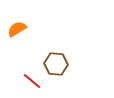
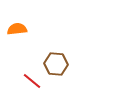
orange semicircle: rotated 24 degrees clockwise
